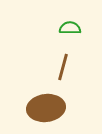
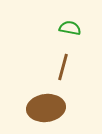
green semicircle: rotated 10 degrees clockwise
